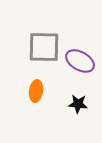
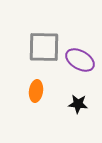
purple ellipse: moved 1 px up
